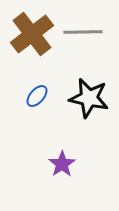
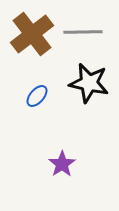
black star: moved 15 px up
